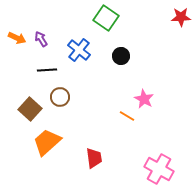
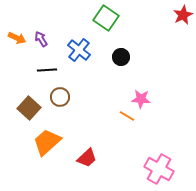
red star: moved 2 px right, 2 px up; rotated 24 degrees counterclockwise
black circle: moved 1 px down
pink star: moved 3 px left; rotated 24 degrees counterclockwise
brown square: moved 1 px left, 1 px up
red trapezoid: moved 7 px left; rotated 55 degrees clockwise
